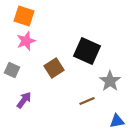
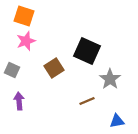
gray star: moved 2 px up
purple arrow: moved 5 px left, 1 px down; rotated 42 degrees counterclockwise
